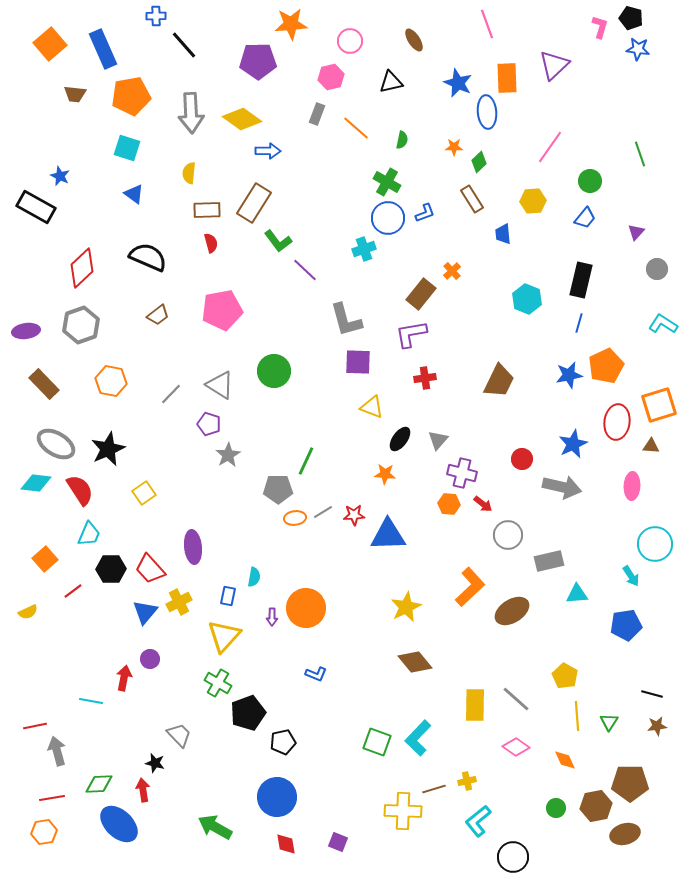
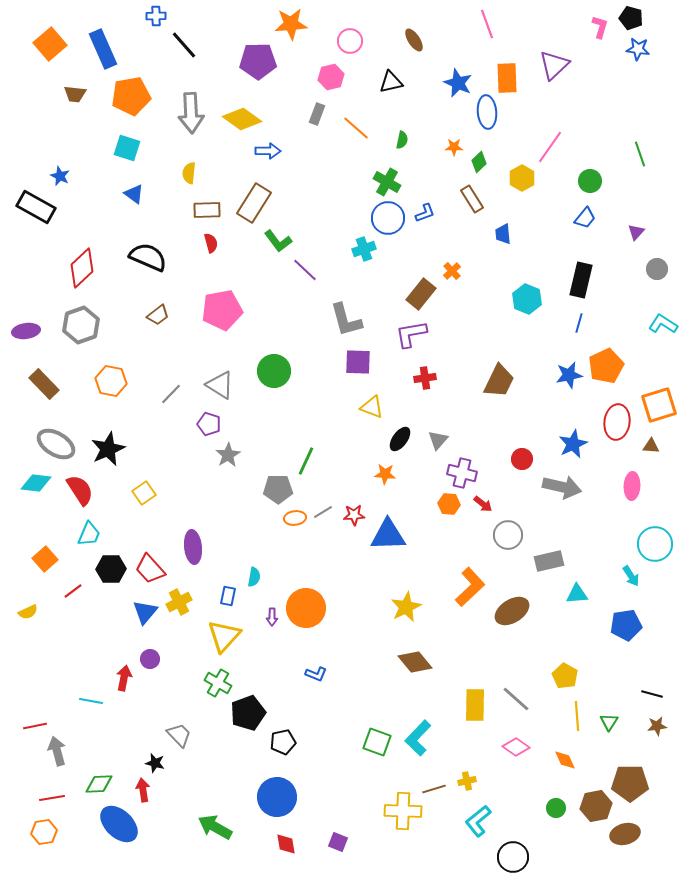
yellow hexagon at (533, 201): moved 11 px left, 23 px up; rotated 25 degrees counterclockwise
